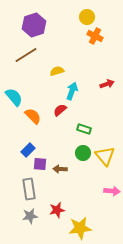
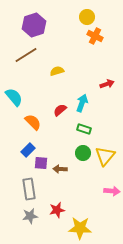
cyan arrow: moved 10 px right, 12 px down
orange semicircle: moved 6 px down
yellow triangle: rotated 20 degrees clockwise
purple square: moved 1 px right, 1 px up
yellow star: rotated 10 degrees clockwise
